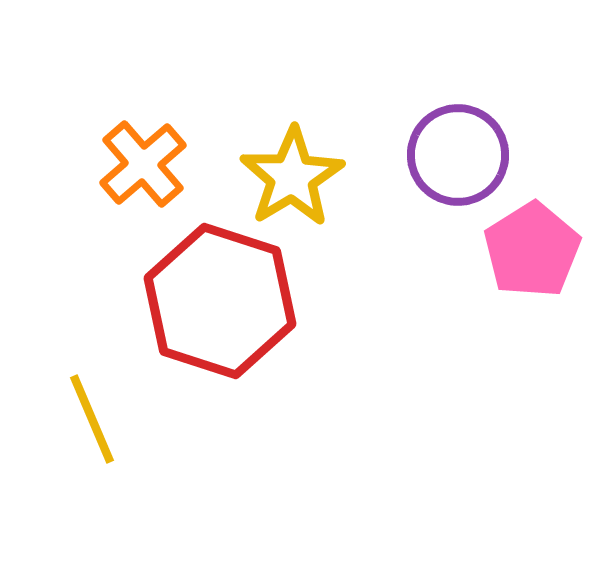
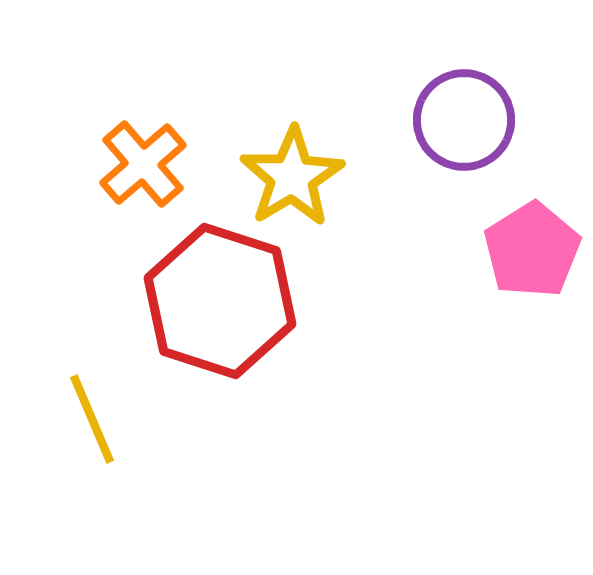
purple circle: moved 6 px right, 35 px up
